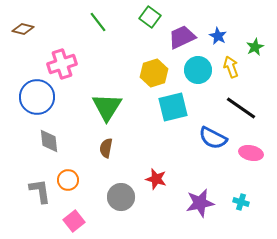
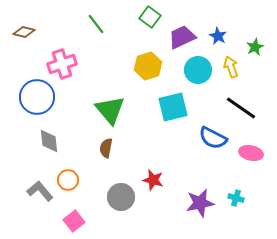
green line: moved 2 px left, 2 px down
brown diamond: moved 1 px right, 3 px down
yellow hexagon: moved 6 px left, 7 px up
green triangle: moved 3 px right, 3 px down; rotated 12 degrees counterclockwise
red star: moved 3 px left, 1 px down
gray L-shape: rotated 32 degrees counterclockwise
cyan cross: moved 5 px left, 4 px up
